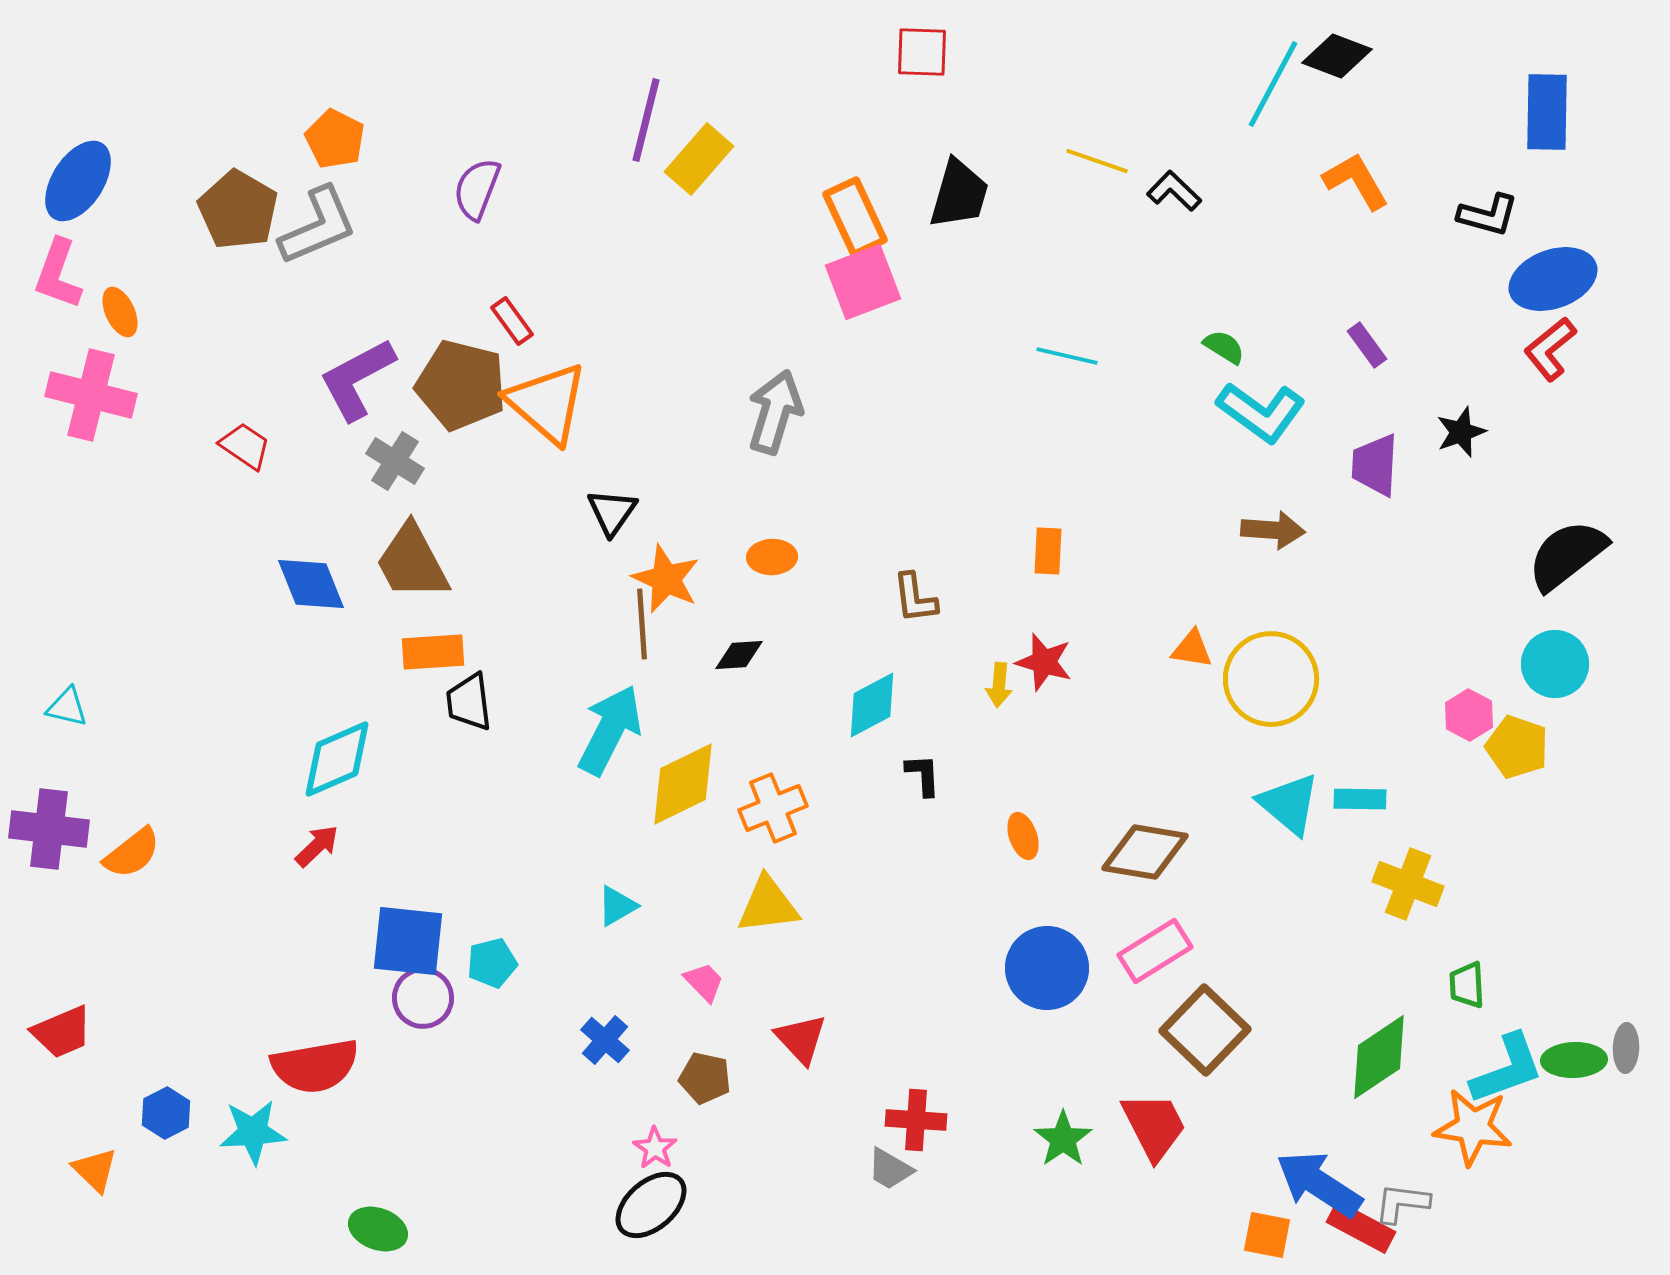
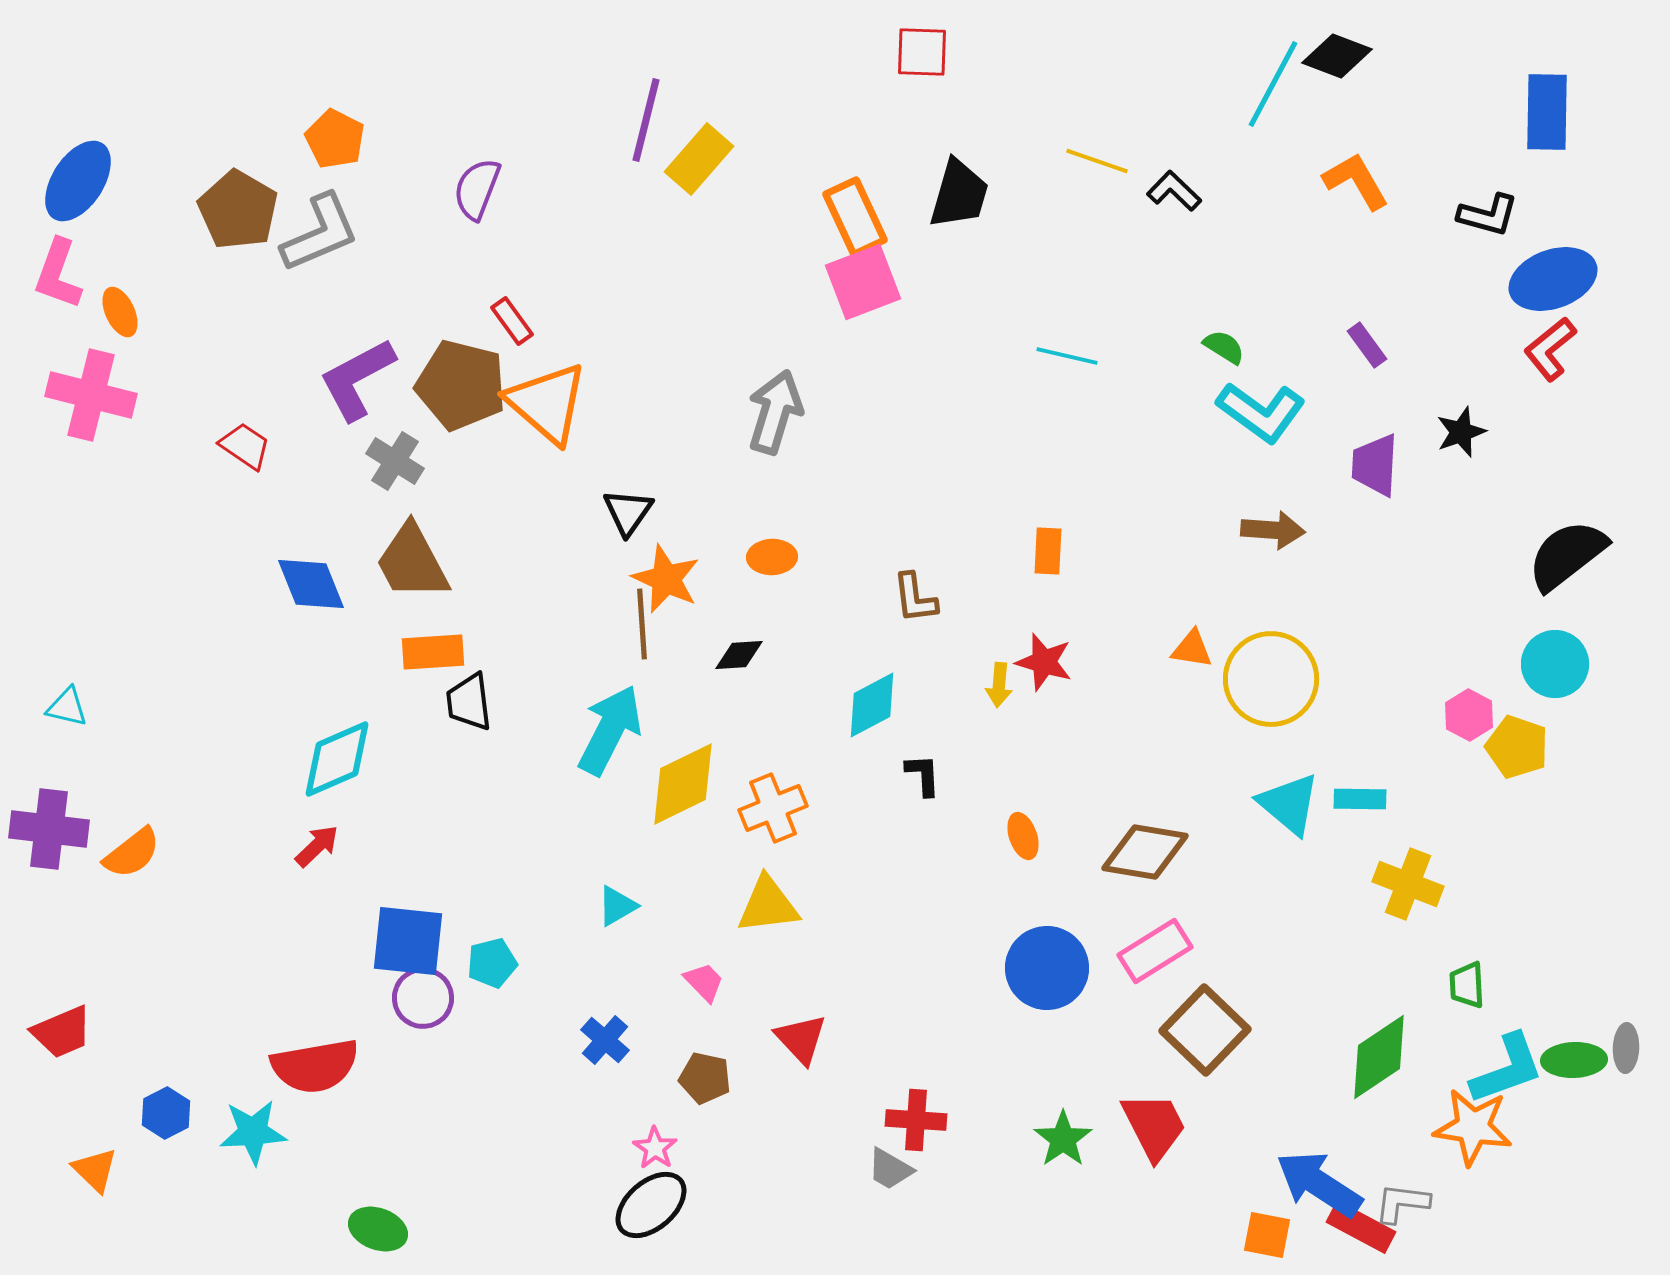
gray L-shape at (318, 226): moved 2 px right, 7 px down
black triangle at (612, 512): moved 16 px right
